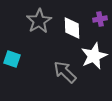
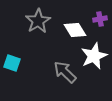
gray star: moved 1 px left
white diamond: moved 3 px right, 2 px down; rotated 30 degrees counterclockwise
cyan square: moved 4 px down
